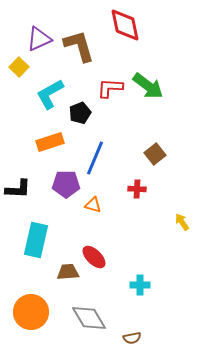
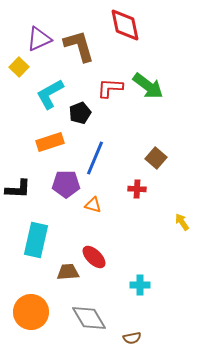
brown square: moved 1 px right, 4 px down; rotated 10 degrees counterclockwise
